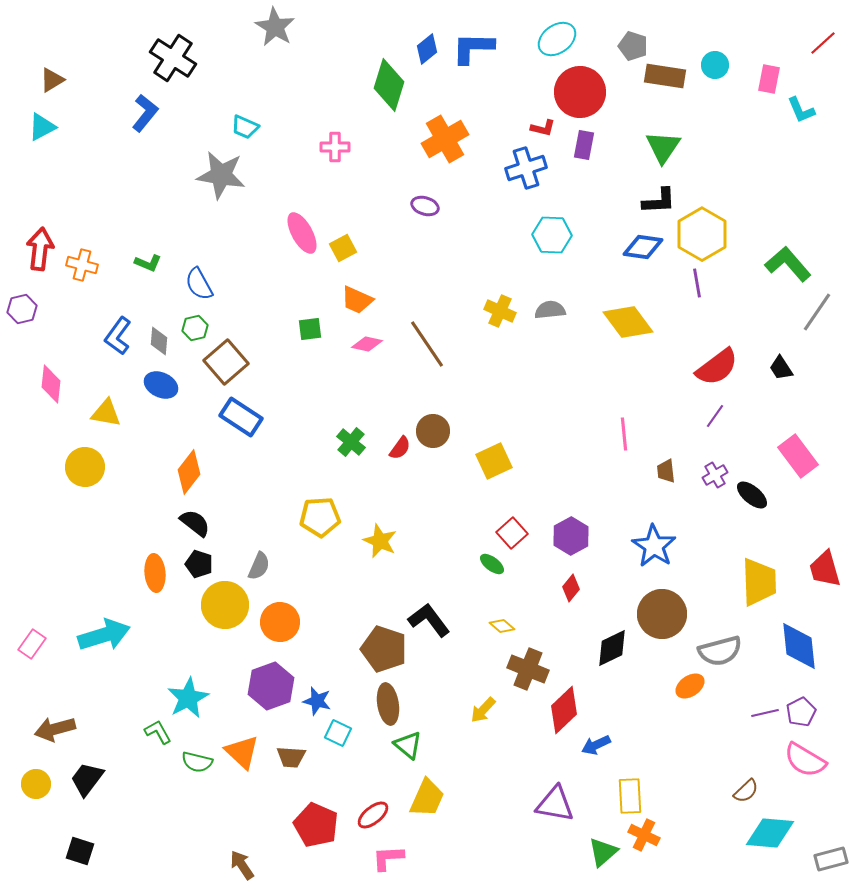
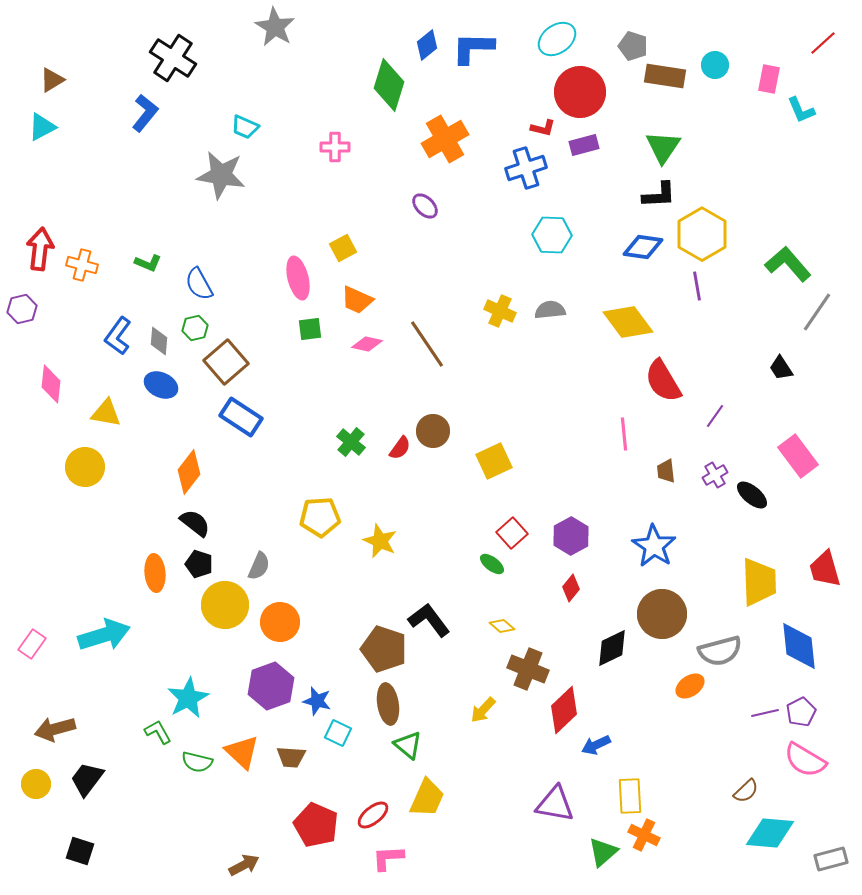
blue diamond at (427, 49): moved 4 px up
purple rectangle at (584, 145): rotated 64 degrees clockwise
black L-shape at (659, 201): moved 6 px up
purple ellipse at (425, 206): rotated 28 degrees clockwise
pink ellipse at (302, 233): moved 4 px left, 45 px down; rotated 15 degrees clockwise
purple line at (697, 283): moved 3 px down
red semicircle at (717, 367): moved 54 px left, 14 px down; rotated 96 degrees clockwise
brown arrow at (242, 865): moved 2 px right; rotated 96 degrees clockwise
